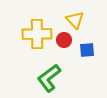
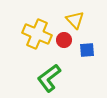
yellow cross: rotated 24 degrees clockwise
